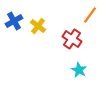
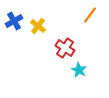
red cross: moved 7 px left, 9 px down
